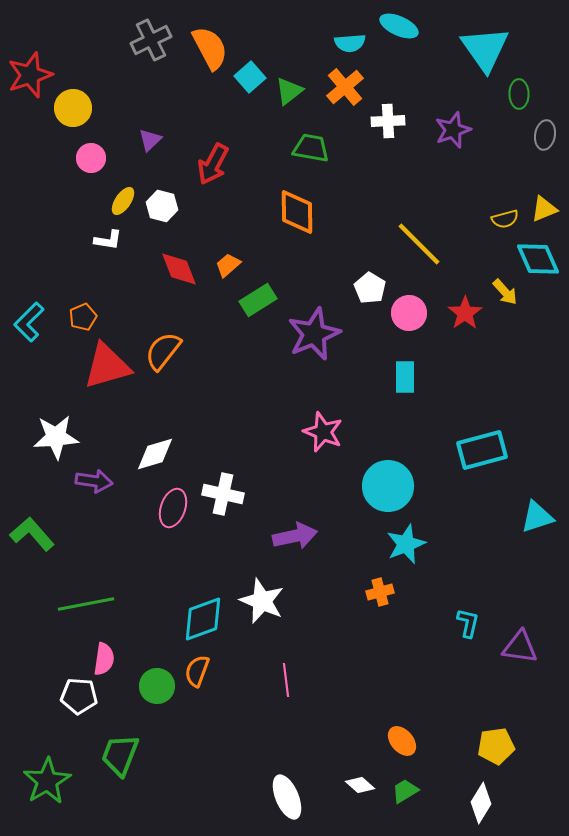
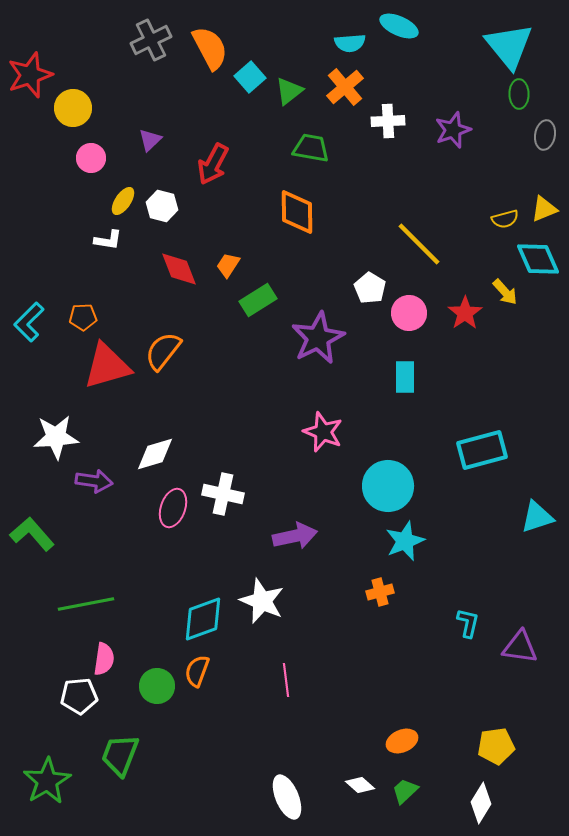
cyan triangle at (485, 49): moved 24 px right, 3 px up; rotated 4 degrees counterclockwise
orange trapezoid at (228, 265): rotated 16 degrees counterclockwise
orange pentagon at (83, 317): rotated 20 degrees clockwise
purple star at (314, 334): moved 4 px right, 4 px down; rotated 4 degrees counterclockwise
cyan star at (406, 544): moved 1 px left, 3 px up
white pentagon at (79, 696): rotated 9 degrees counterclockwise
orange ellipse at (402, 741): rotated 72 degrees counterclockwise
green trapezoid at (405, 791): rotated 12 degrees counterclockwise
